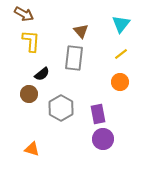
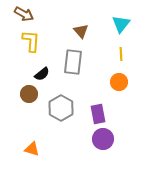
yellow line: rotated 56 degrees counterclockwise
gray rectangle: moved 1 px left, 4 px down
orange circle: moved 1 px left
